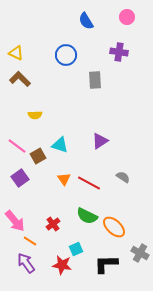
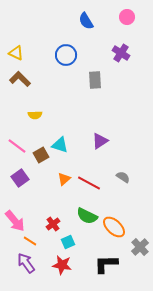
purple cross: moved 2 px right, 1 px down; rotated 24 degrees clockwise
brown square: moved 3 px right, 1 px up
orange triangle: rotated 24 degrees clockwise
cyan square: moved 8 px left, 7 px up
gray cross: moved 6 px up; rotated 18 degrees clockwise
